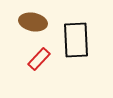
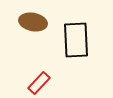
red rectangle: moved 24 px down
